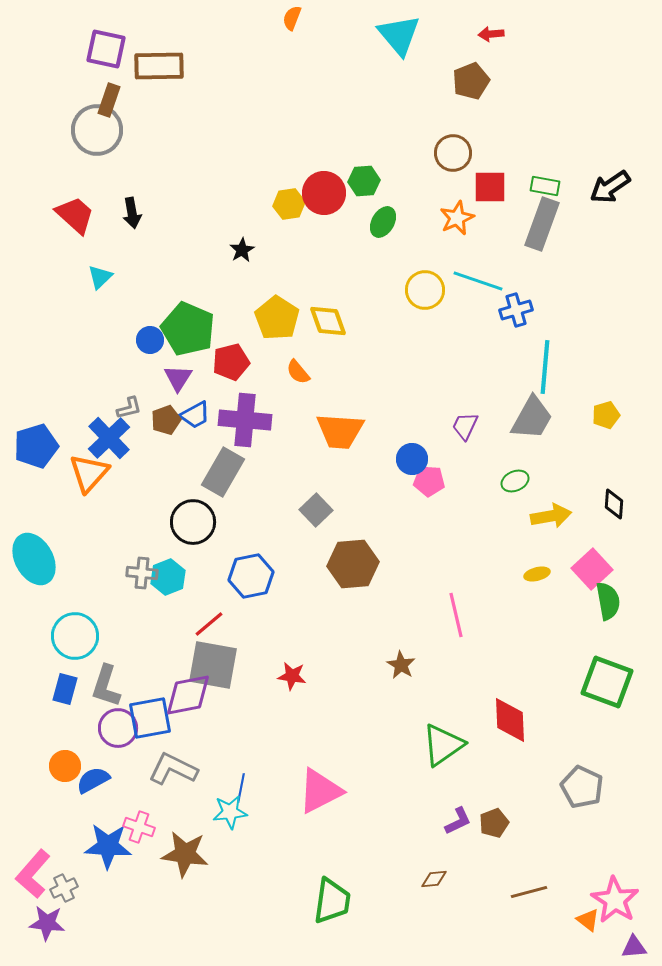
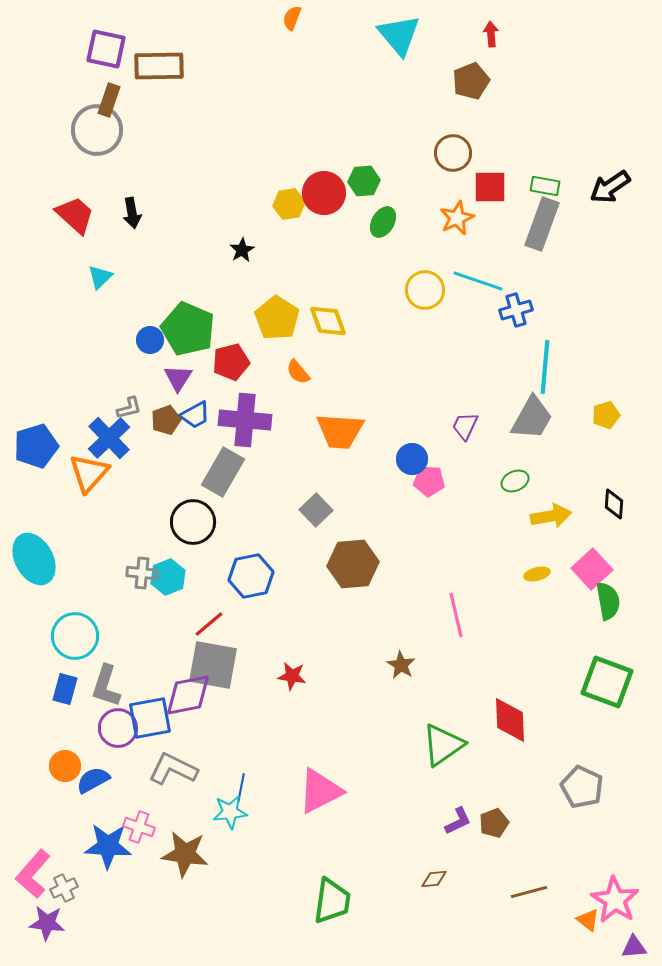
red arrow at (491, 34): rotated 90 degrees clockwise
